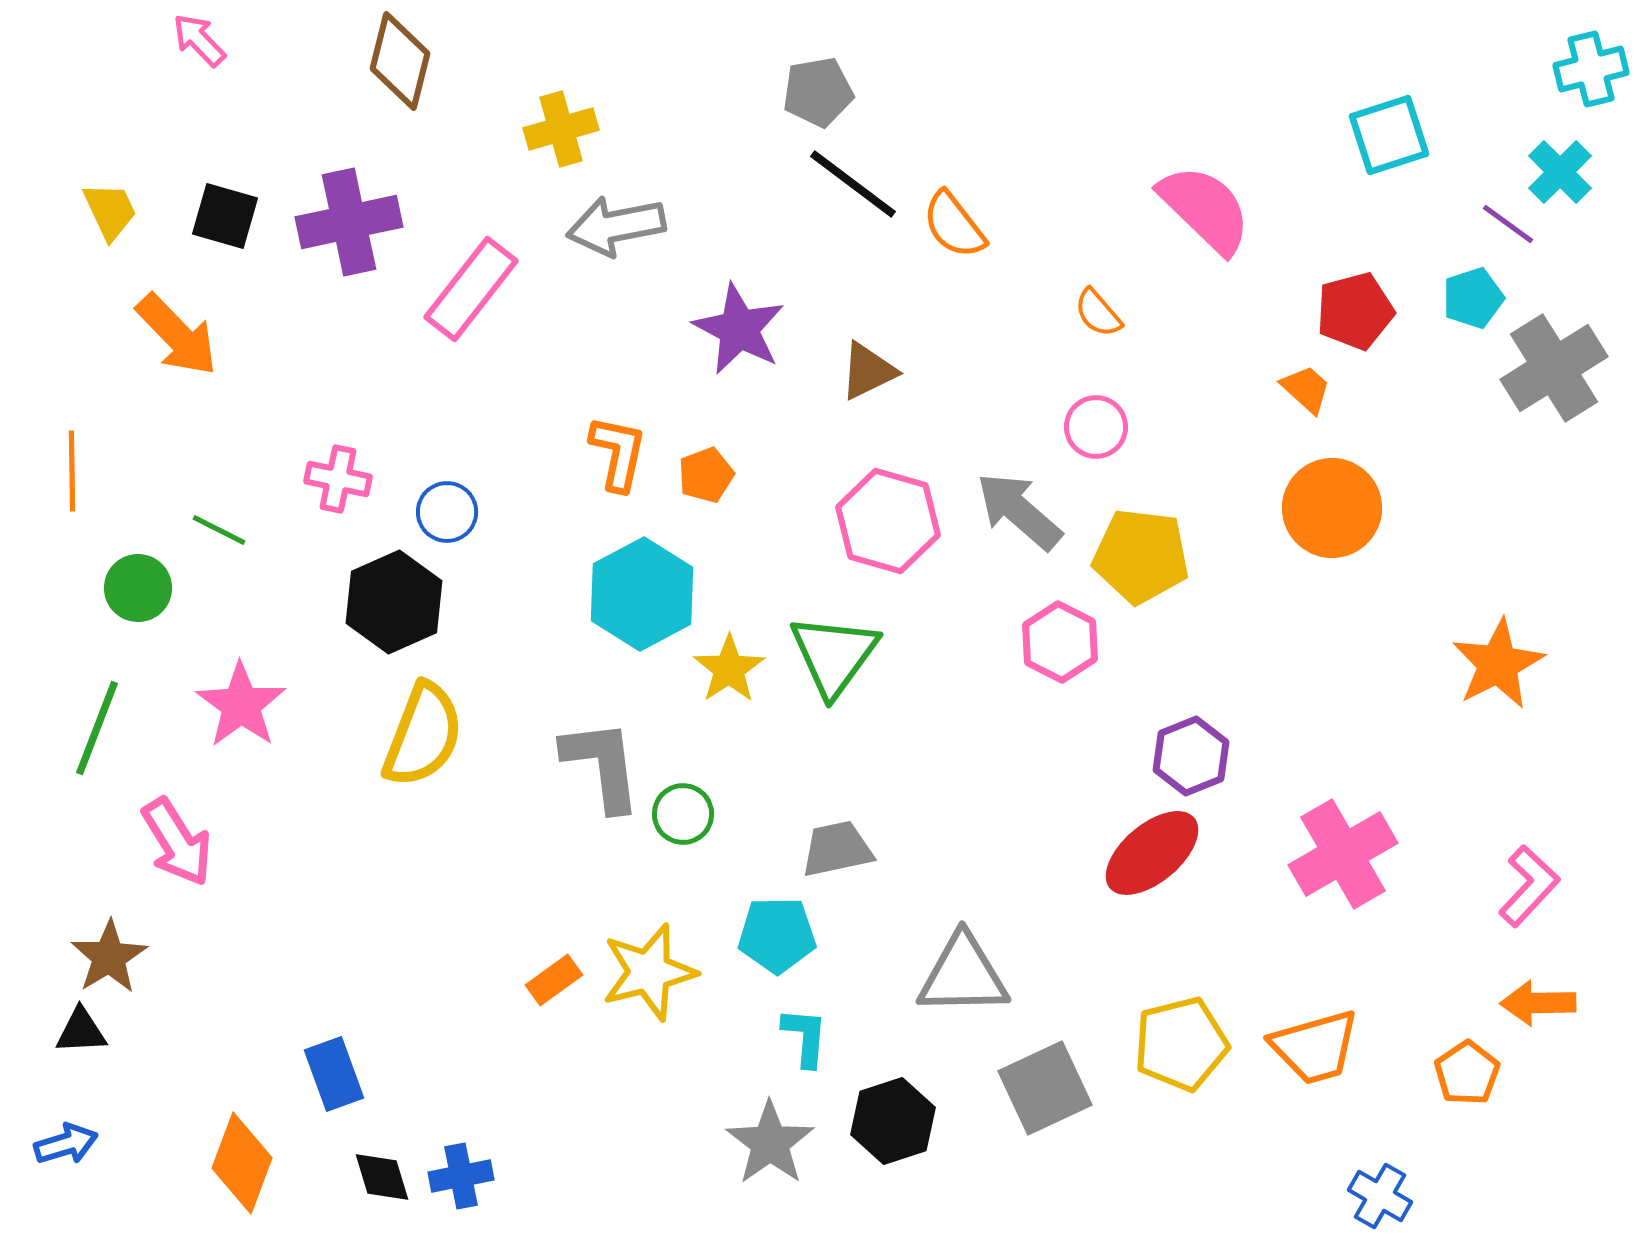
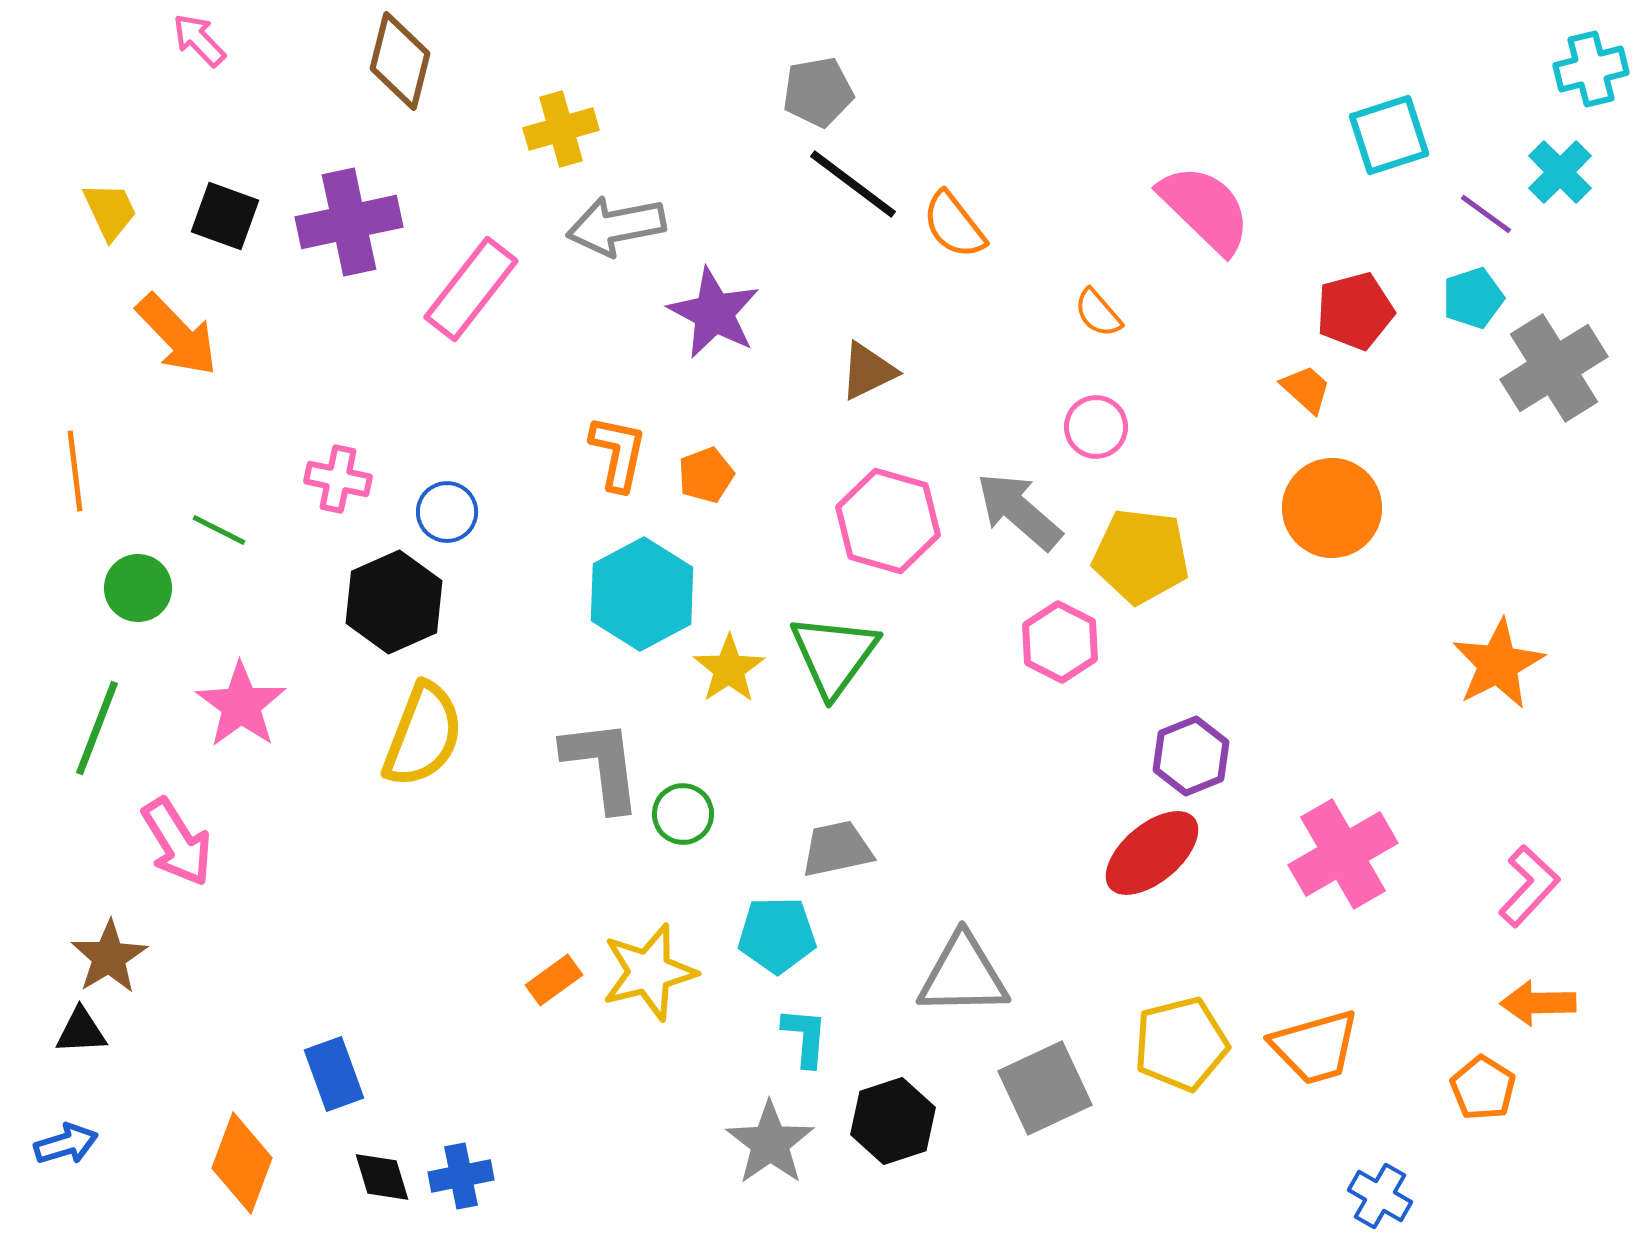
black square at (225, 216): rotated 4 degrees clockwise
purple line at (1508, 224): moved 22 px left, 10 px up
purple star at (739, 329): moved 25 px left, 16 px up
orange line at (72, 471): moved 3 px right; rotated 6 degrees counterclockwise
orange pentagon at (1467, 1073): moved 16 px right, 15 px down; rotated 6 degrees counterclockwise
